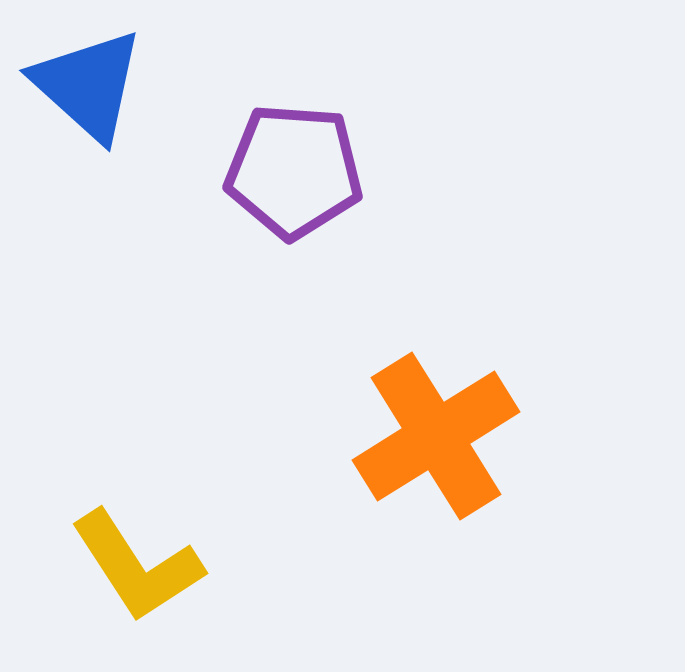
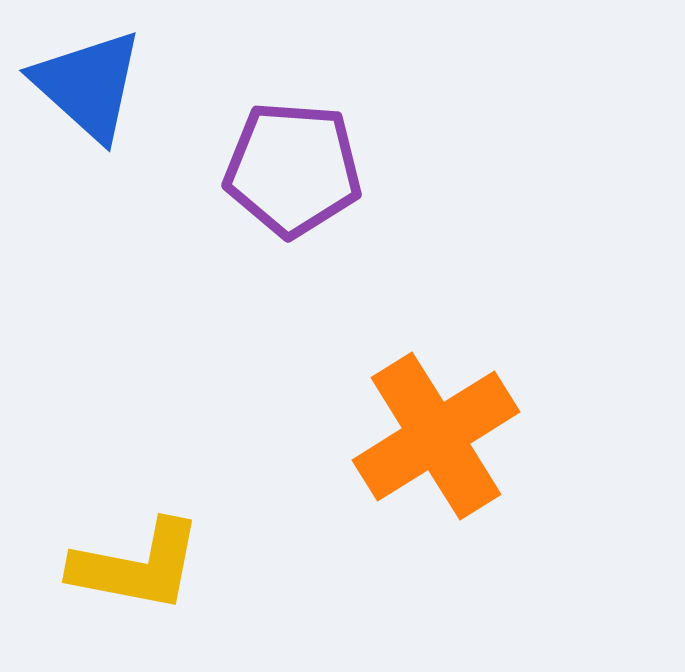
purple pentagon: moved 1 px left, 2 px up
yellow L-shape: rotated 46 degrees counterclockwise
